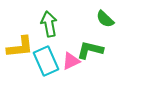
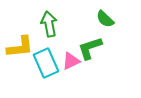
green L-shape: moved 2 px up; rotated 32 degrees counterclockwise
cyan rectangle: moved 2 px down
